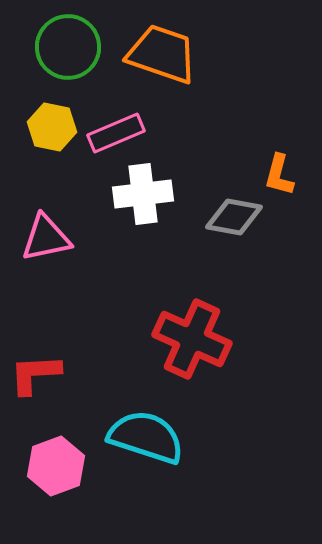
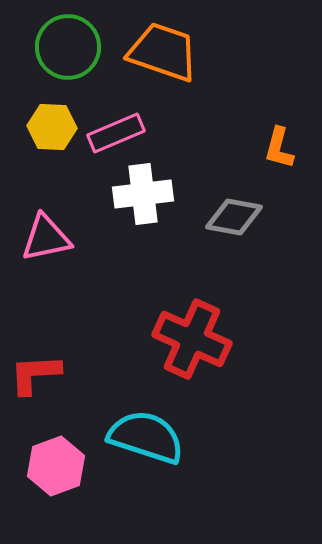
orange trapezoid: moved 1 px right, 2 px up
yellow hexagon: rotated 9 degrees counterclockwise
orange L-shape: moved 27 px up
